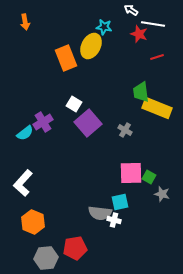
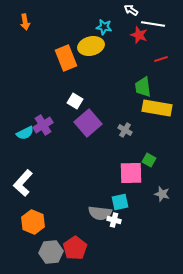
red star: moved 1 px down
yellow ellipse: rotated 50 degrees clockwise
red line: moved 4 px right, 2 px down
green trapezoid: moved 2 px right, 5 px up
white square: moved 1 px right, 3 px up
yellow rectangle: rotated 12 degrees counterclockwise
purple cross: moved 3 px down
cyan semicircle: rotated 12 degrees clockwise
green square: moved 17 px up
red pentagon: rotated 25 degrees counterclockwise
gray hexagon: moved 5 px right, 6 px up
